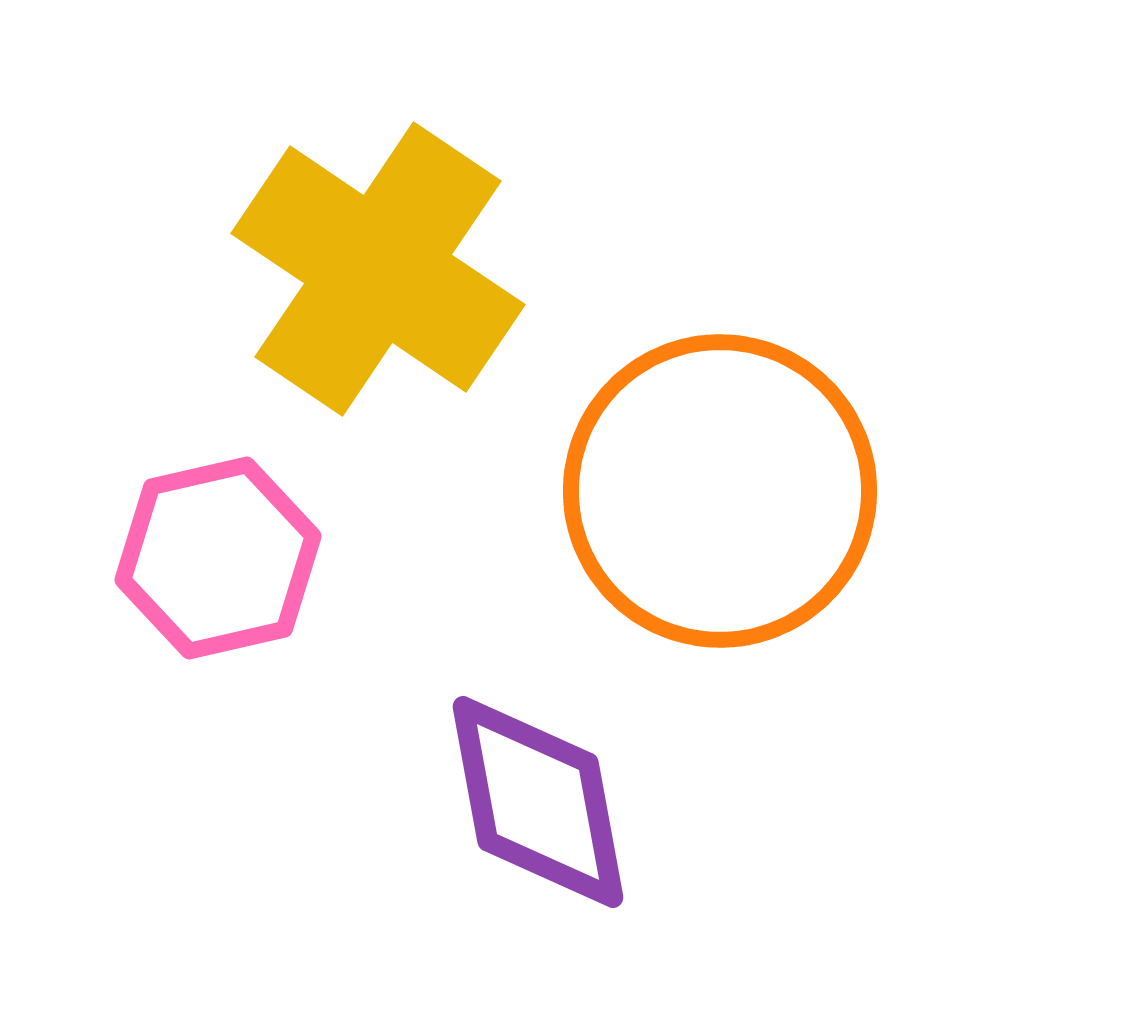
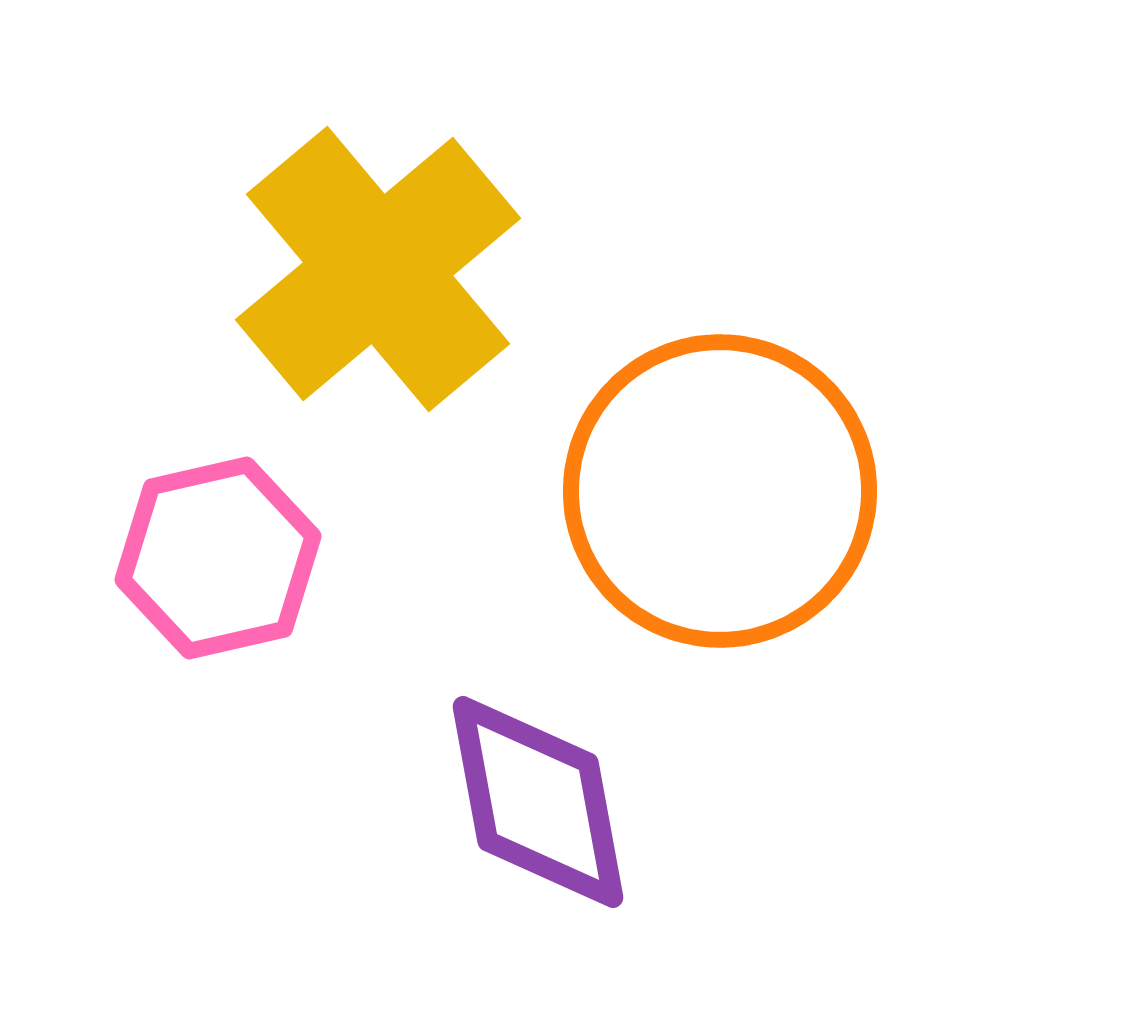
yellow cross: rotated 16 degrees clockwise
